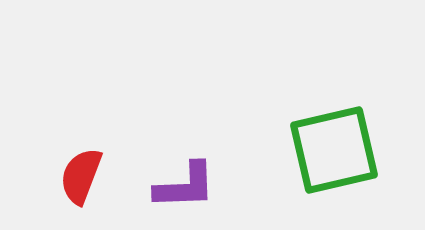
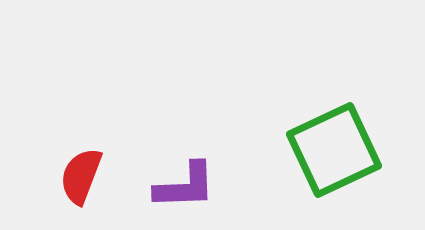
green square: rotated 12 degrees counterclockwise
